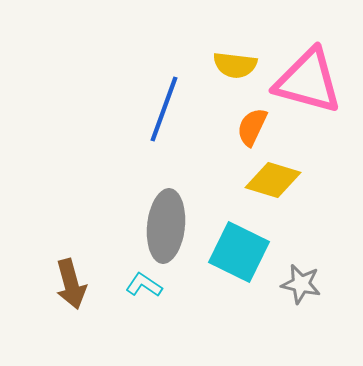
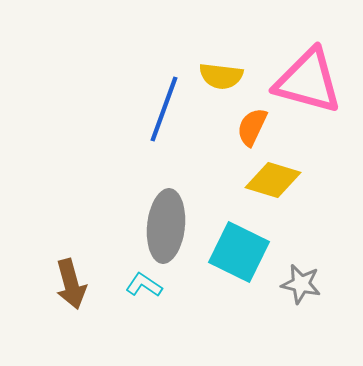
yellow semicircle: moved 14 px left, 11 px down
